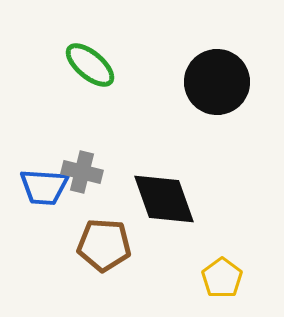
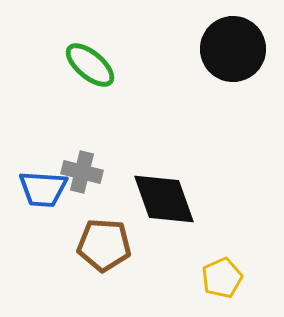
black circle: moved 16 px right, 33 px up
blue trapezoid: moved 1 px left, 2 px down
yellow pentagon: rotated 12 degrees clockwise
